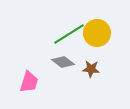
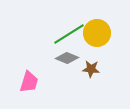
gray diamond: moved 4 px right, 4 px up; rotated 15 degrees counterclockwise
